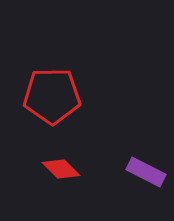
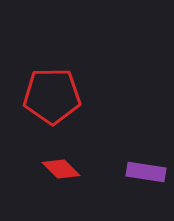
purple rectangle: rotated 18 degrees counterclockwise
